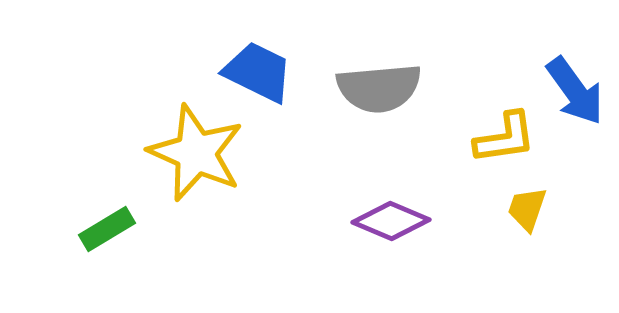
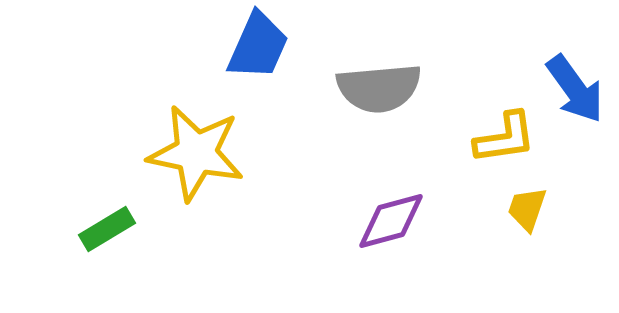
blue trapezoid: moved 26 px up; rotated 88 degrees clockwise
blue arrow: moved 2 px up
yellow star: rotated 12 degrees counterclockwise
purple diamond: rotated 38 degrees counterclockwise
